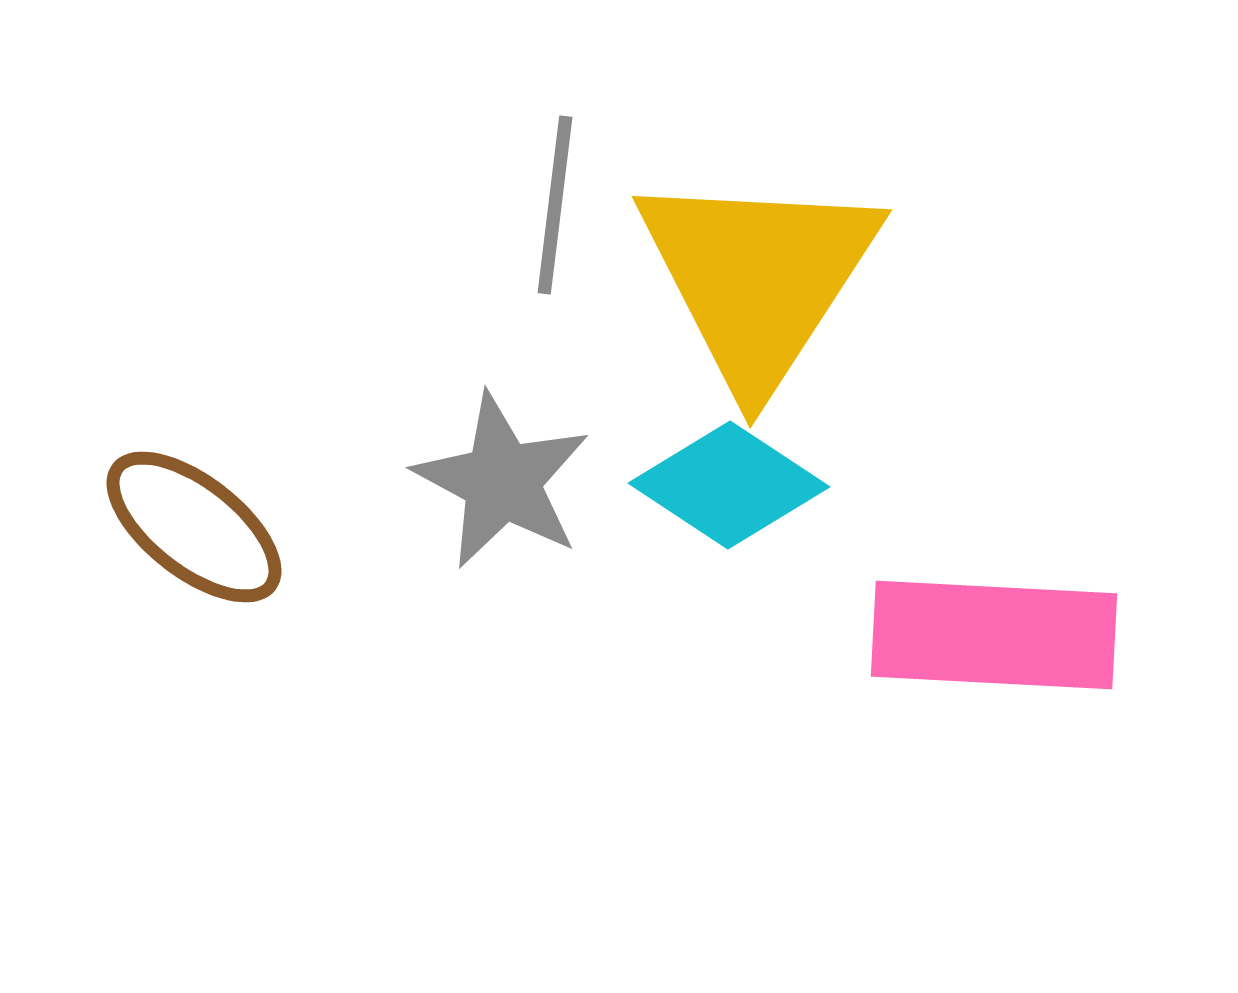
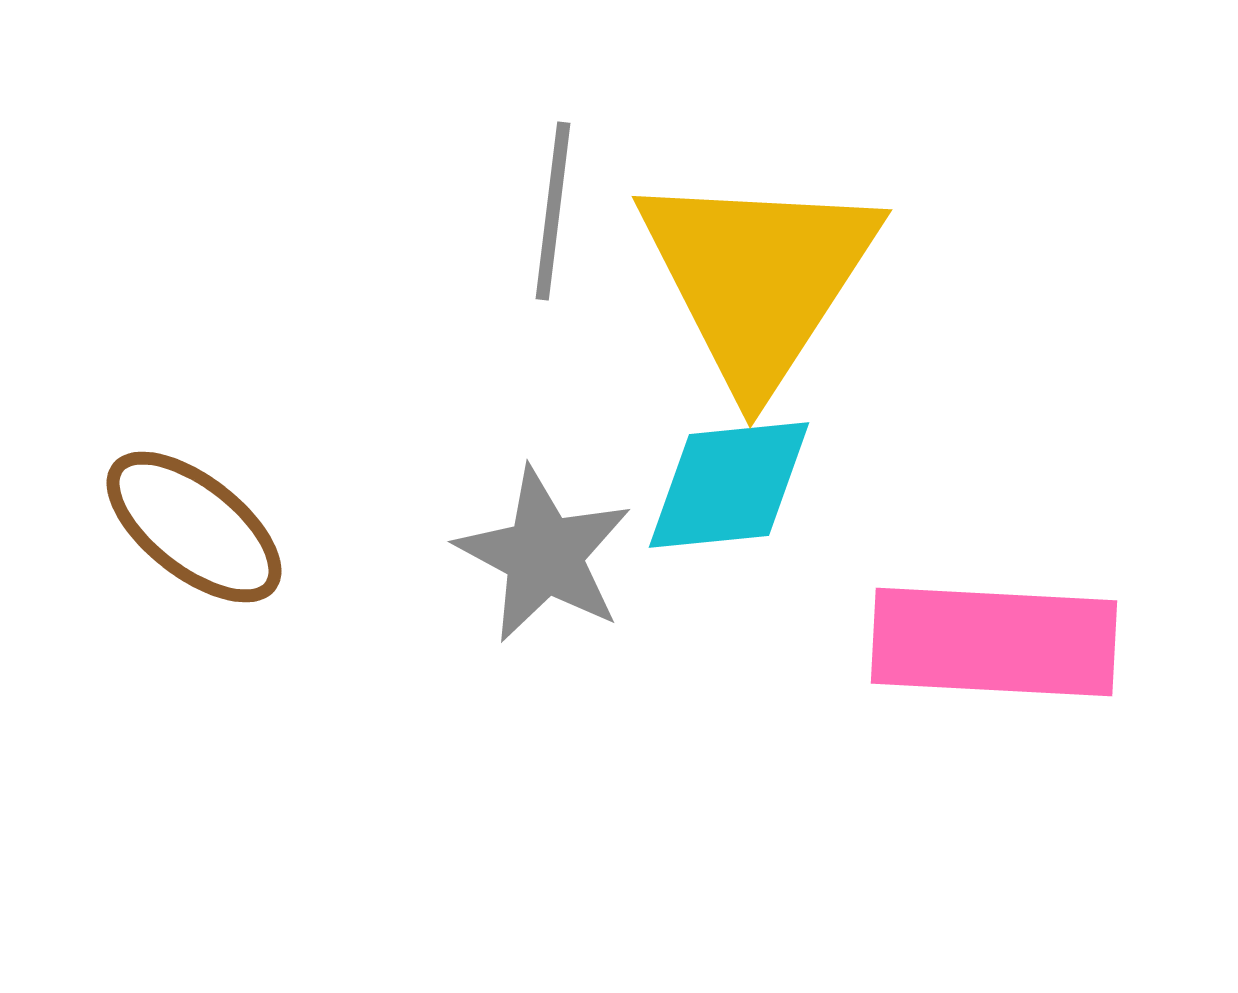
gray line: moved 2 px left, 6 px down
gray star: moved 42 px right, 74 px down
cyan diamond: rotated 39 degrees counterclockwise
pink rectangle: moved 7 px down
